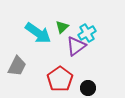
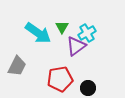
green triangle: rotated 16 degrees counterclockwise
red pentagon: rotated 25 degrees clockwise
